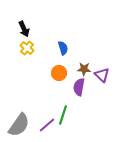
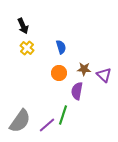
black arrow: moved 1 px left, 3 px up
blue semicircle: moved 2 px left, 1 px up
purple triangle: moved 2 px right
purple semicircle: moved 2 px left, 4 px down
gray semicircle: moved 1 px right, 4 px up
